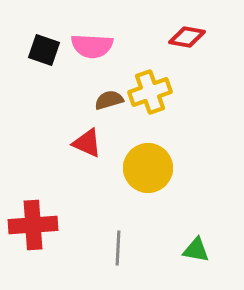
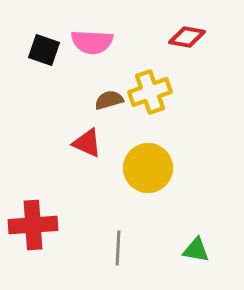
pink semicircle: moved 4 px up
